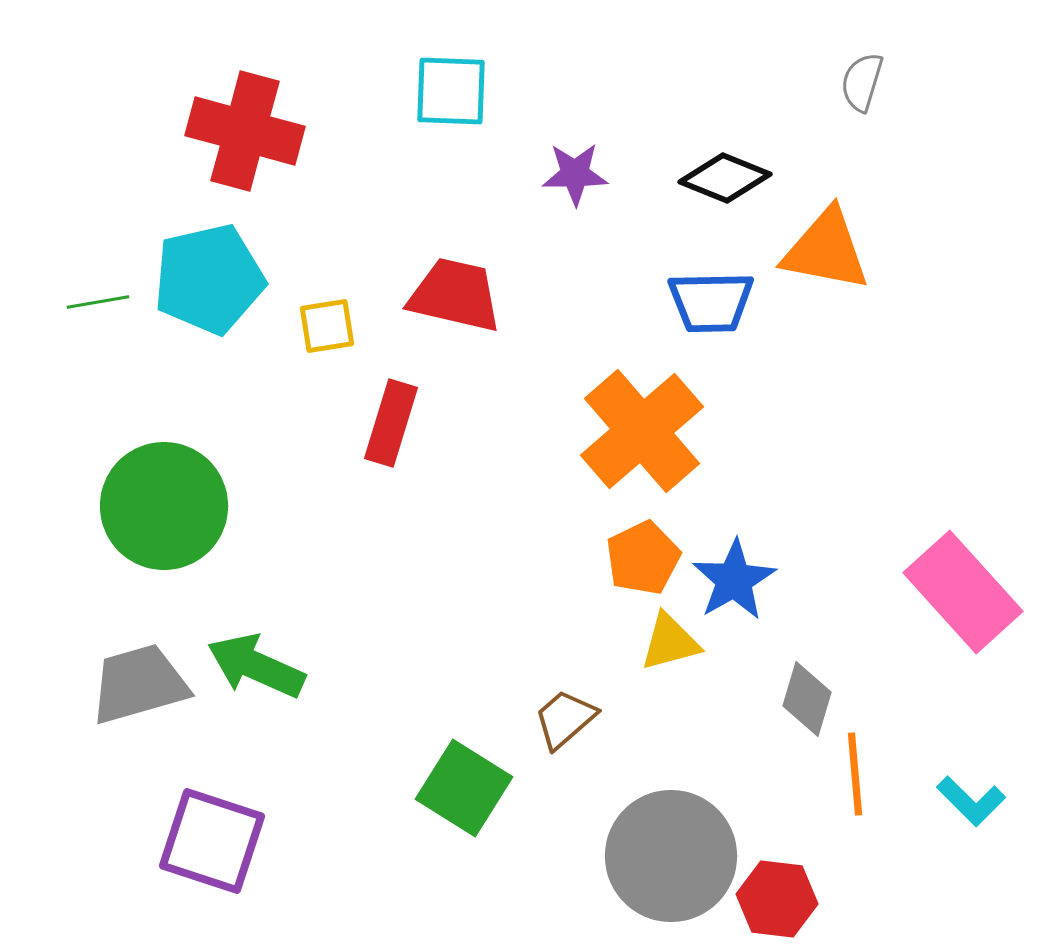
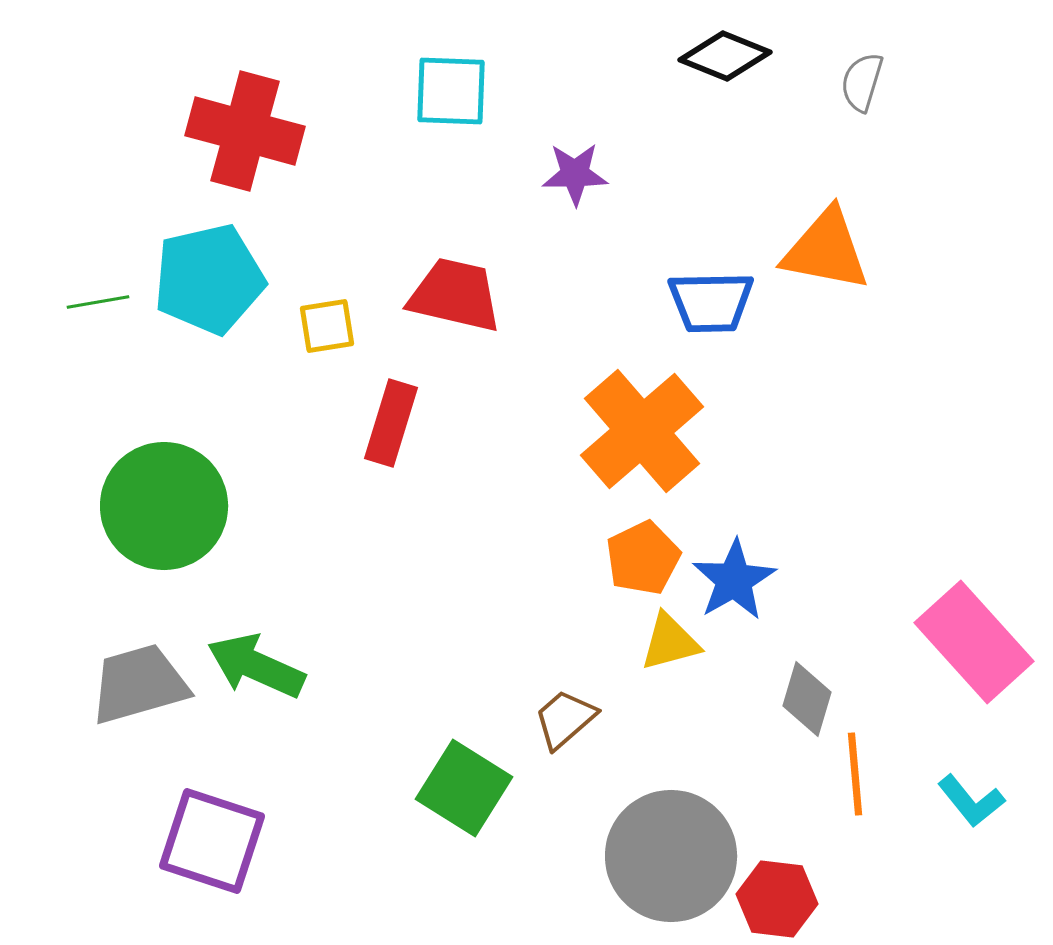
black diamond: moved 122 px up
pink rectangle: moved 11 px right, 50 px down
cyan L-shape: rotated 6 degrees clockwise
